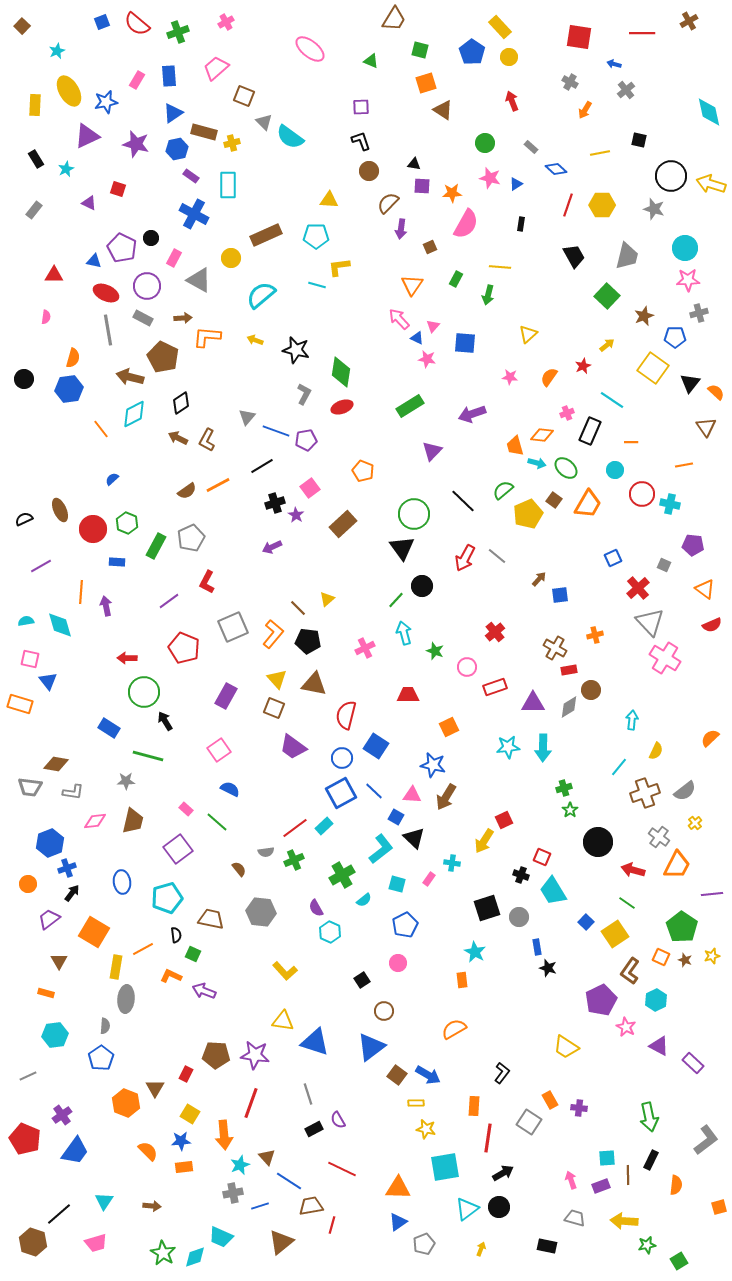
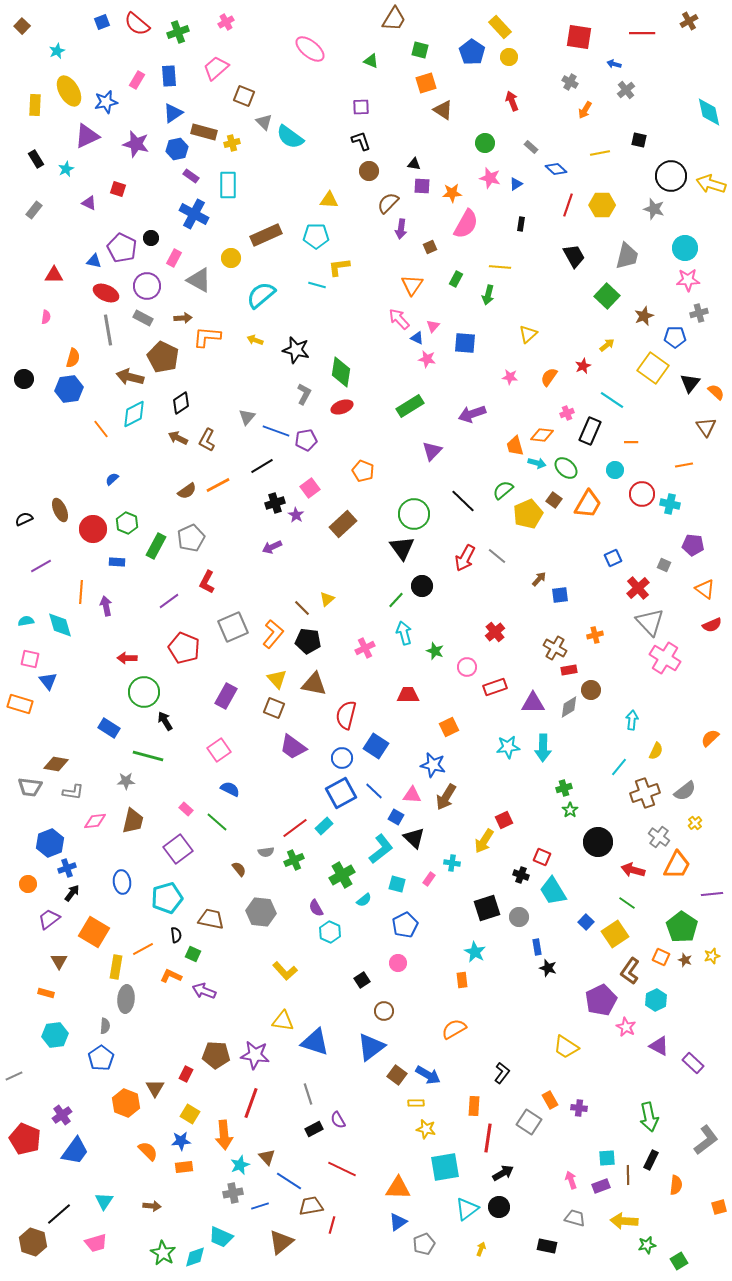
brown line at (298, 608): moved 4 px right
gray line at (28, 1076): moved 14 px left
